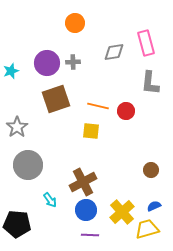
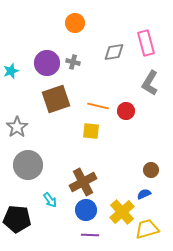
gray cross: rotated 16 degrees clockwise
gray L-shape: rotated 25 degrees clockwise
blue semicircle: moved 10 px left, 12 px up
black pentagon: moved 5 px up
